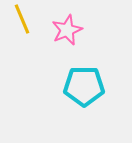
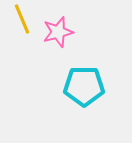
pink star: moved 9 px left, 2 px down; rotated 8 degrees clockwise
